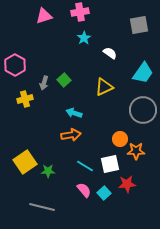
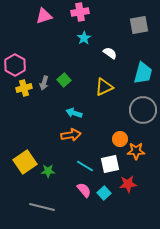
cyan trapezoid: rotated 20 degrees counterclockwise
yellow cross: moved 1 px left, 11 px up
red star: moved 1 px right
